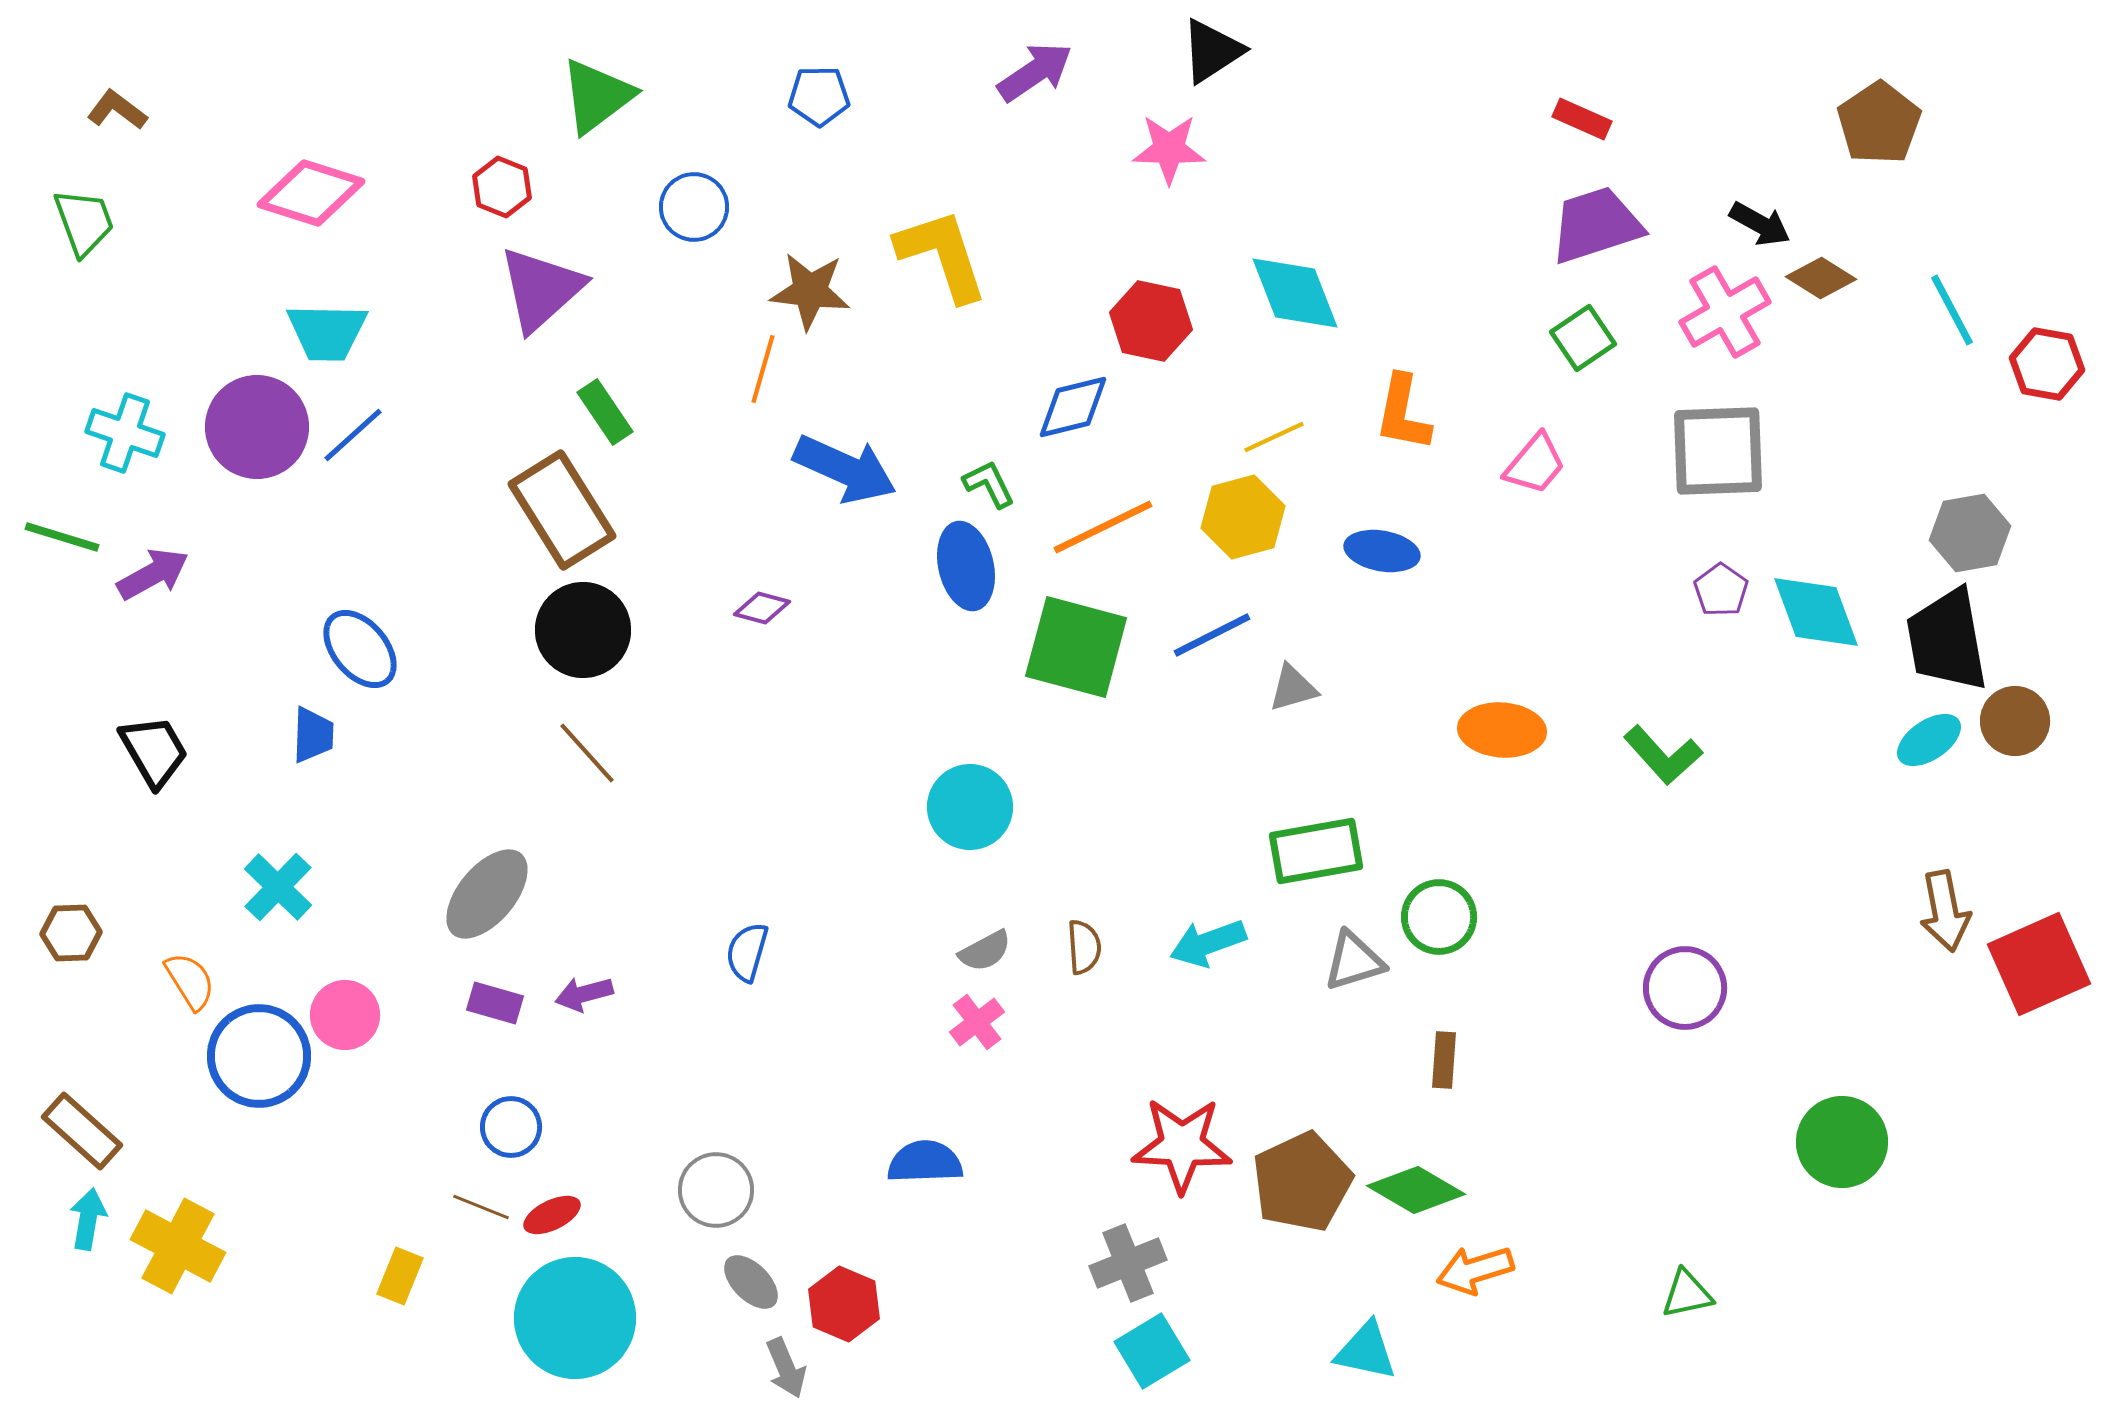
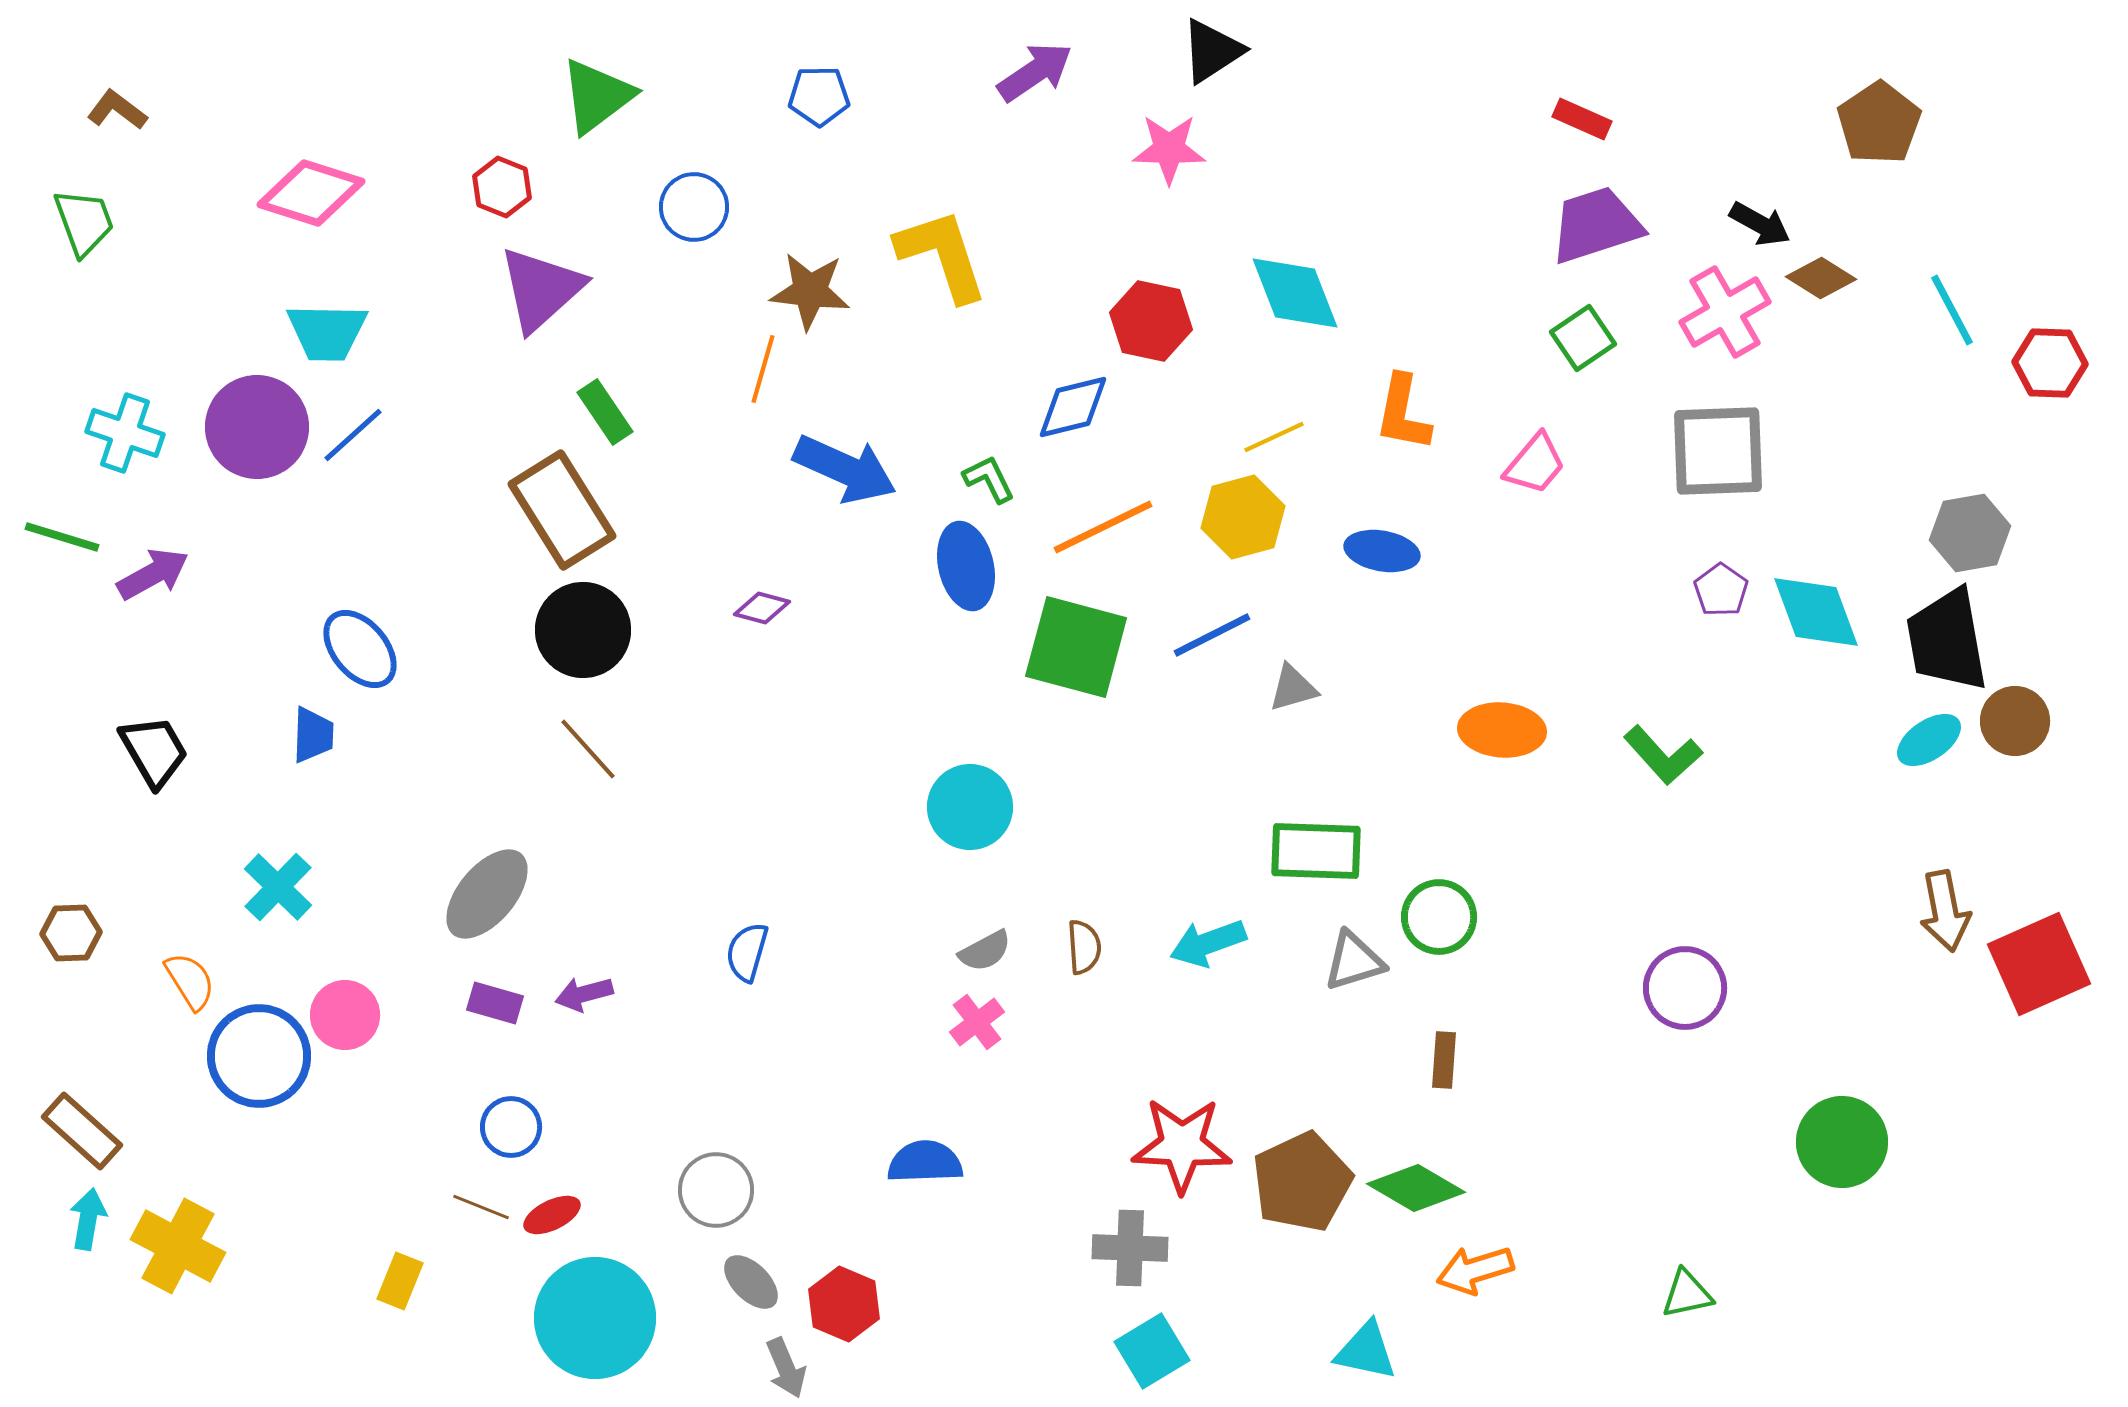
red hexagon at (2047, 364): moved 3 px right, 1 px up; rotated 8 degrees counterclockwise
green L-shape at (989, 484): moved 5 px up
brown line at (587, 753): moved 1 px right, 4 px up
green rectangle at (1316, 851): rotated 12 degrees clockwise
green diamond at (1416, 1190): moved 2 px up
gray cross at (1128, 1263): moved 2 px right, 15 px up; rotated 24 degrees clockwise
yellow rectangle at (400, 1276): moved 5 px down
cyan circle at (575, 1318): moved 20 px right
